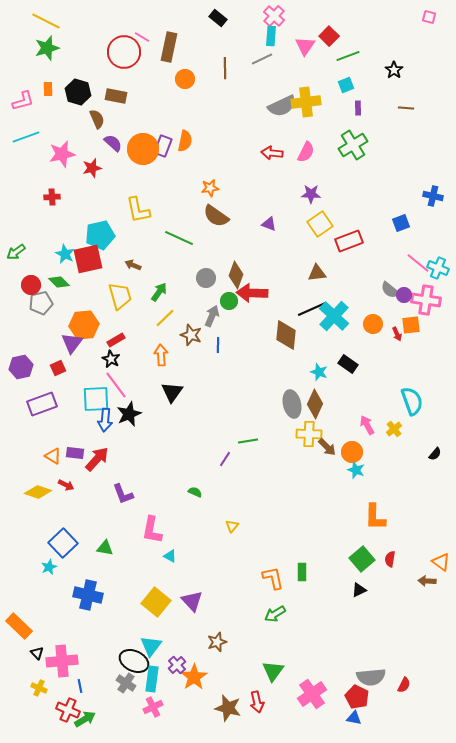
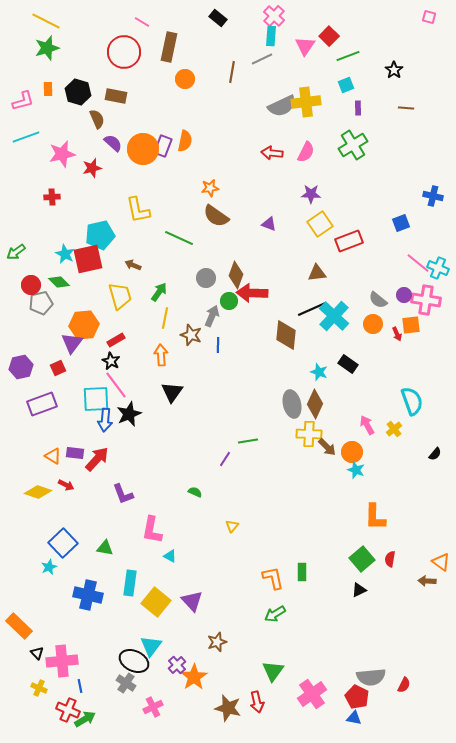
pink line at (142, 37): moved 15 px up
brown line at (225, 68): moved 7 px right, 4 px down; rotated 10 degrees clockwise
gray semicircle at (390, 290): moved 12 px left, 10 px down
yellow line at (165, 318): rotated 35 degrees counterclockwise
black star at (111, 359): moved 2 px down
cyan rectangle at (152, 679): moved 22 px left, 96 px up
